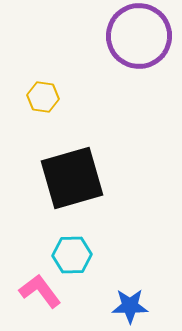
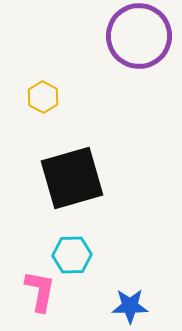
yellow hexagon: rotated 20 degrees clockwise
pink L-shape: rotated 48 degrees clockwise
